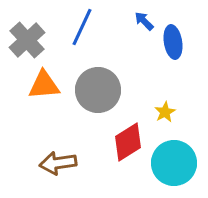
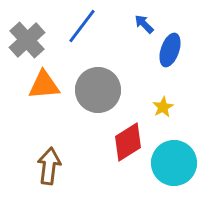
blue arrow: moved 3 px down
blue line: moved 1 px up; rotated 12 degrees clockwise
blue ellipse: moved 3 px left, 8 px down; rotated 28 degrees clockwise
yellow star: moved 2 px left, 5 px up
brown arrow: moved 9 px left, 3 px down; rotated 105 degrees clockwise
